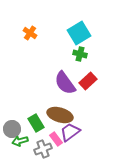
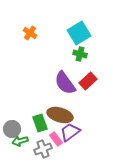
green rectangle: moved 4 px right; rotated 12 degrees clockwise
